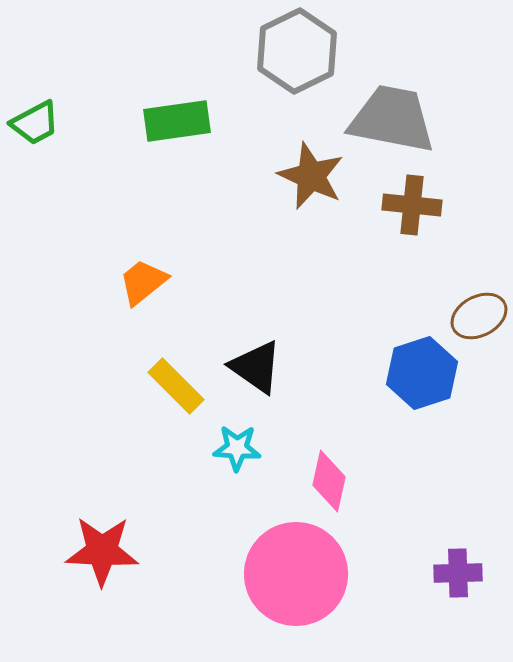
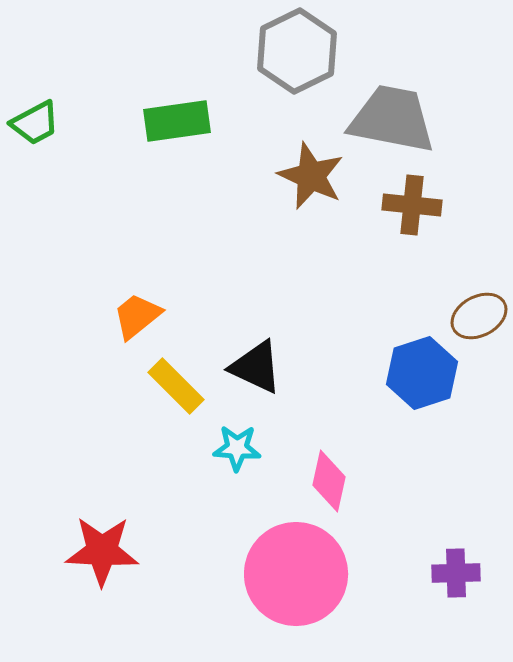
orange trapezoid: moved 6 px left, 34 px down
black triangle: rotated 10 degrees counterclockwise
purple cross: moved 2 px left
